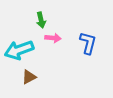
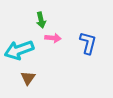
brown triangle: moved 1 px left, 1 px down; rotated 28 degrees counterclockwise
